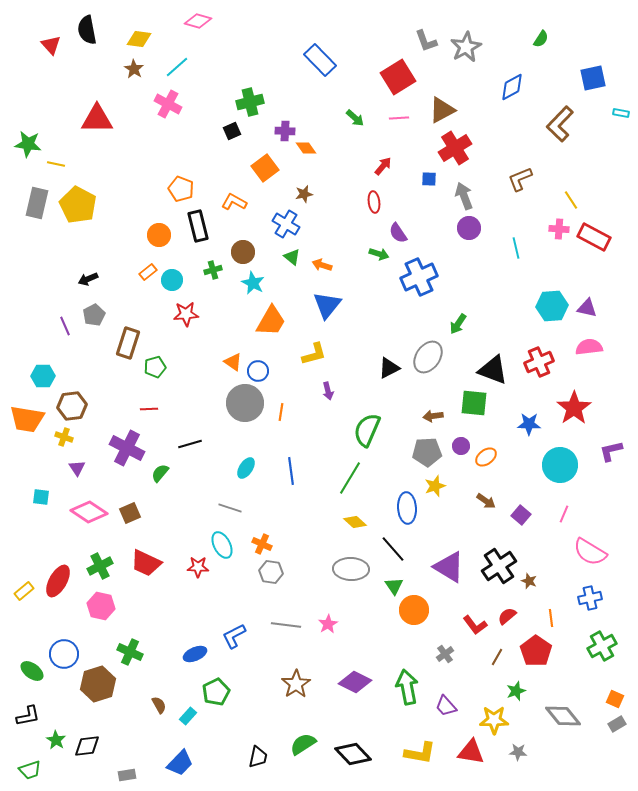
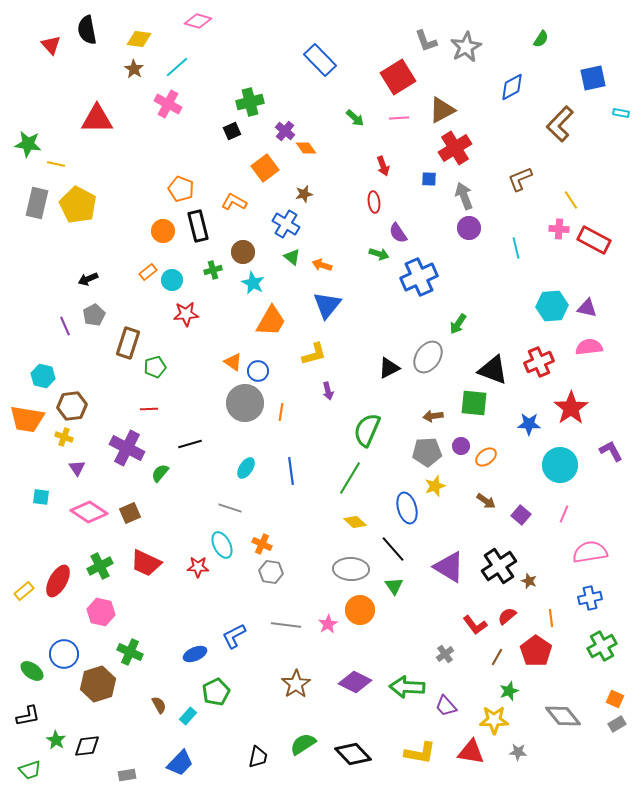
purple cross at (285, 131): rotated 36 degrees clockwise
red arrow at (383, 166): rotated 120 degrees clockwise
orange circle at (159, 235): moved 4 px right, 4 px up
red rectangle at (594, 237): moved 3 px down
cyan hexagon at (43, 376): rotated 15 degrees clockwise
red star at (574, 408): moved 3 px left
purple L-shape at (611, 451): rotated 75 degrees clockwise
blue ellipse at (407, 508): rotated 12 degrees counterclockwise
pink semicircle at (590, 552): rotated 140 degrees clockwise
pink hexagon at (101, 606): moved 6 px down
orange circle at (414, 610): moved 54 px left
green arrow at (407, 687): rotated 76 degrees counterclockwise
green star at (516, 691): moved 7 px left
